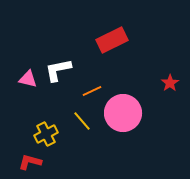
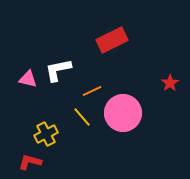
yellow line: moved 4 px up
